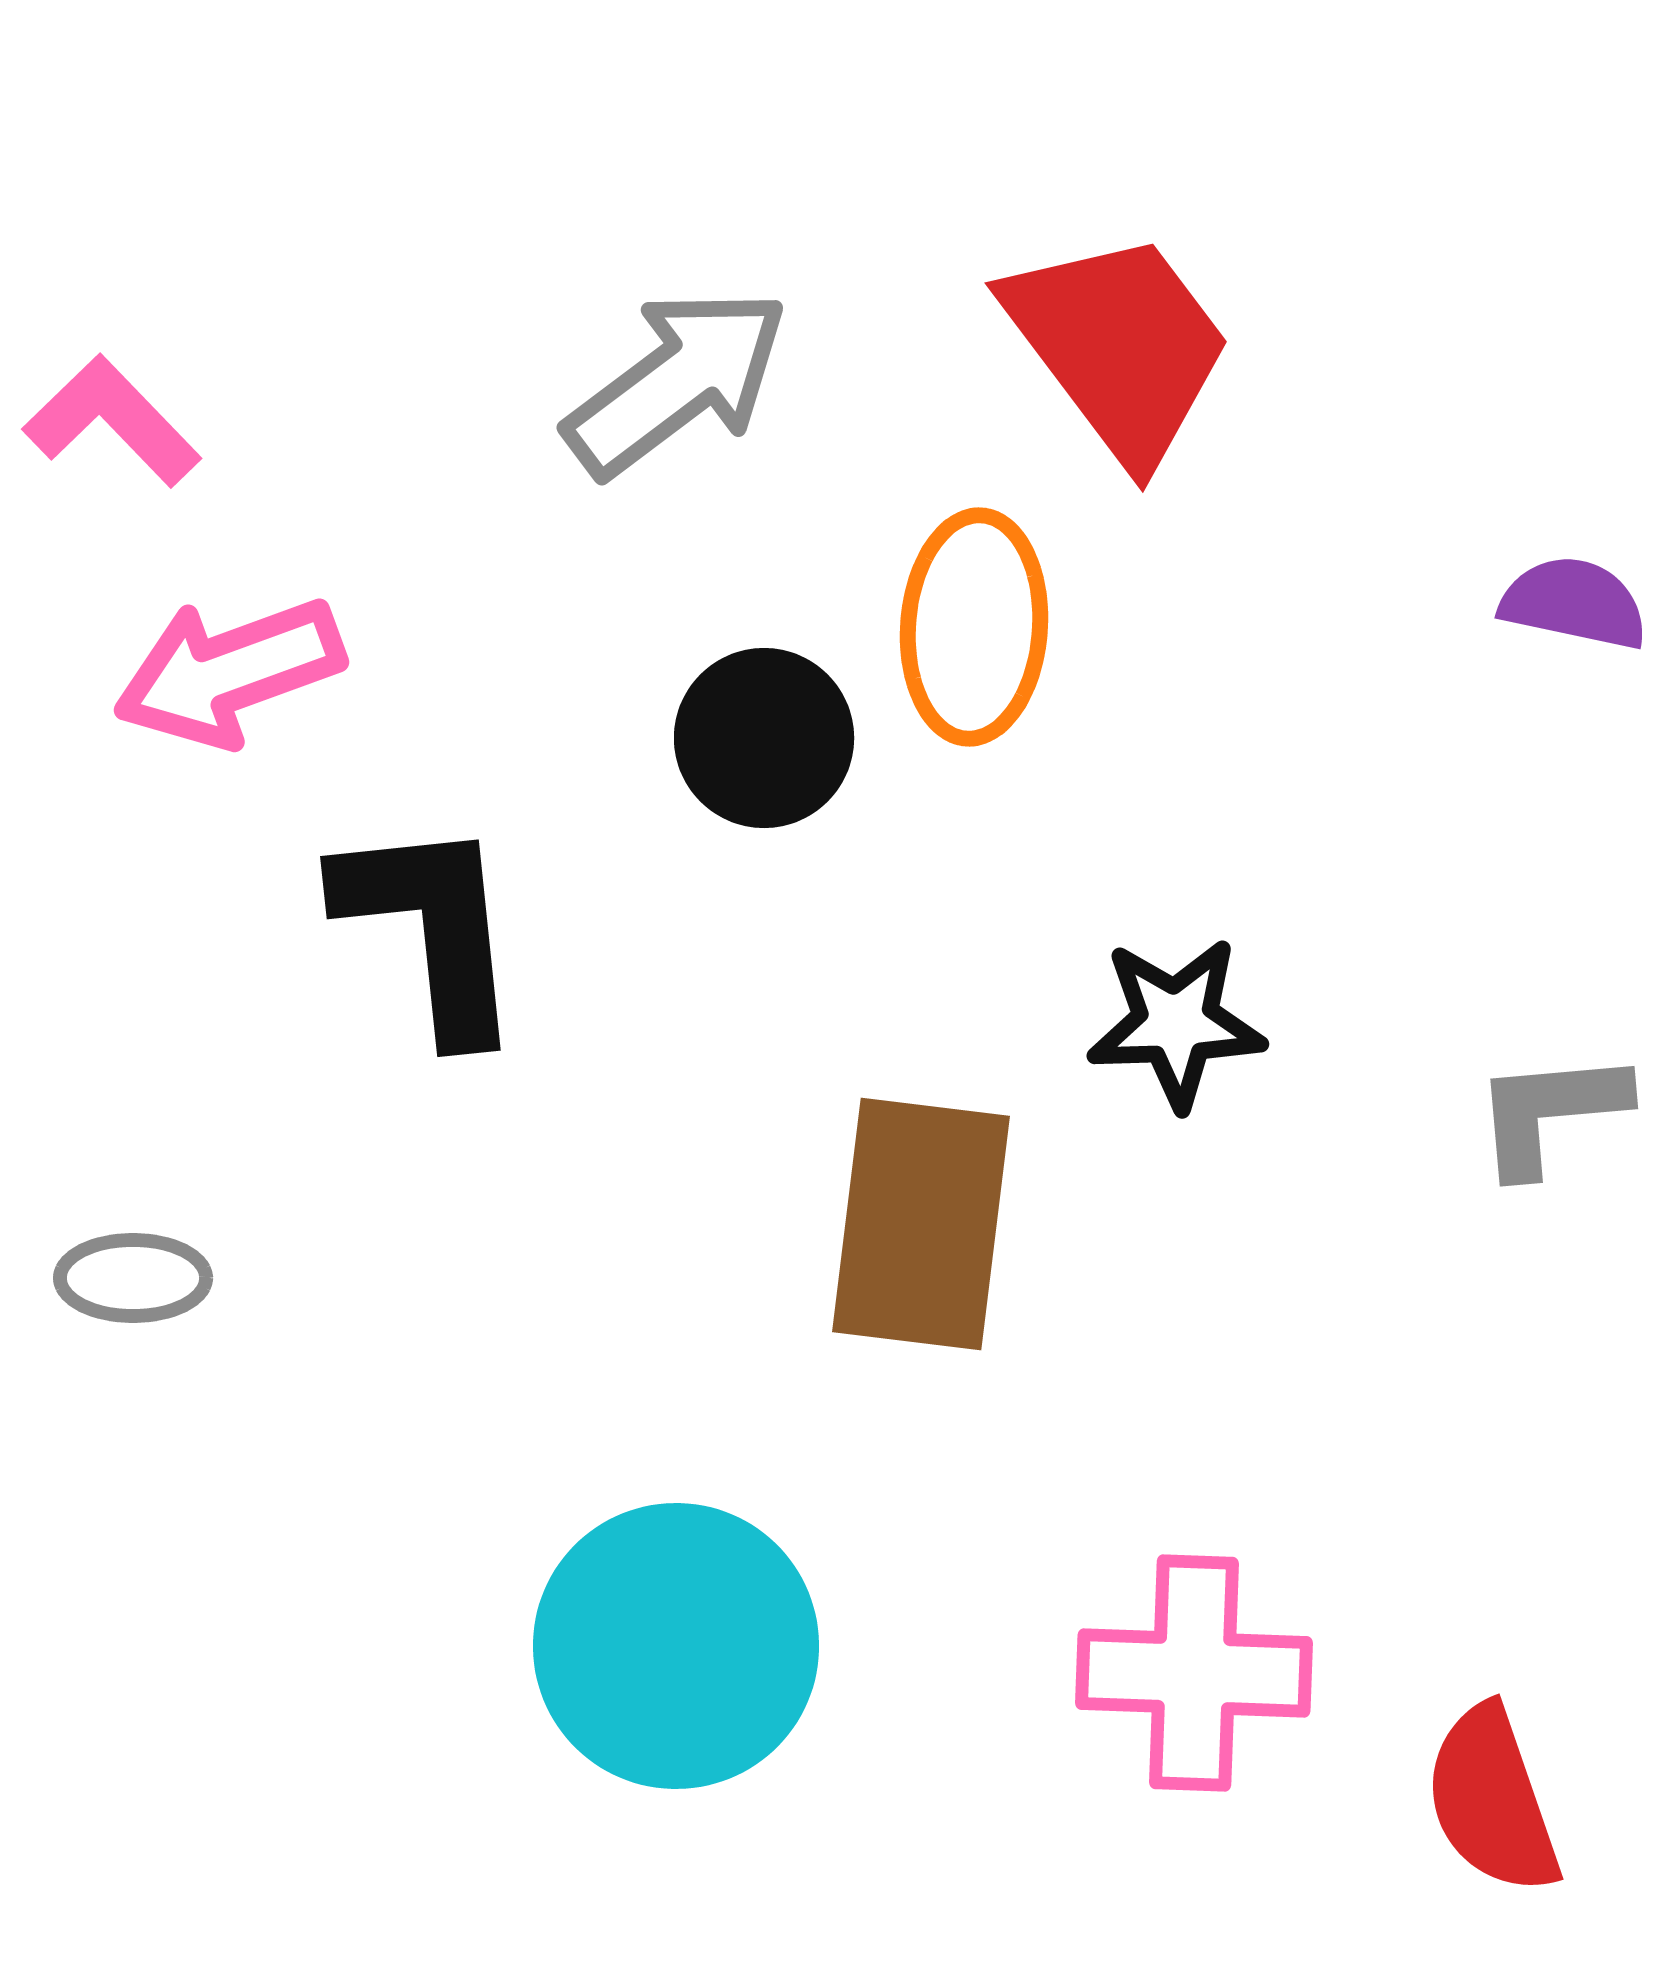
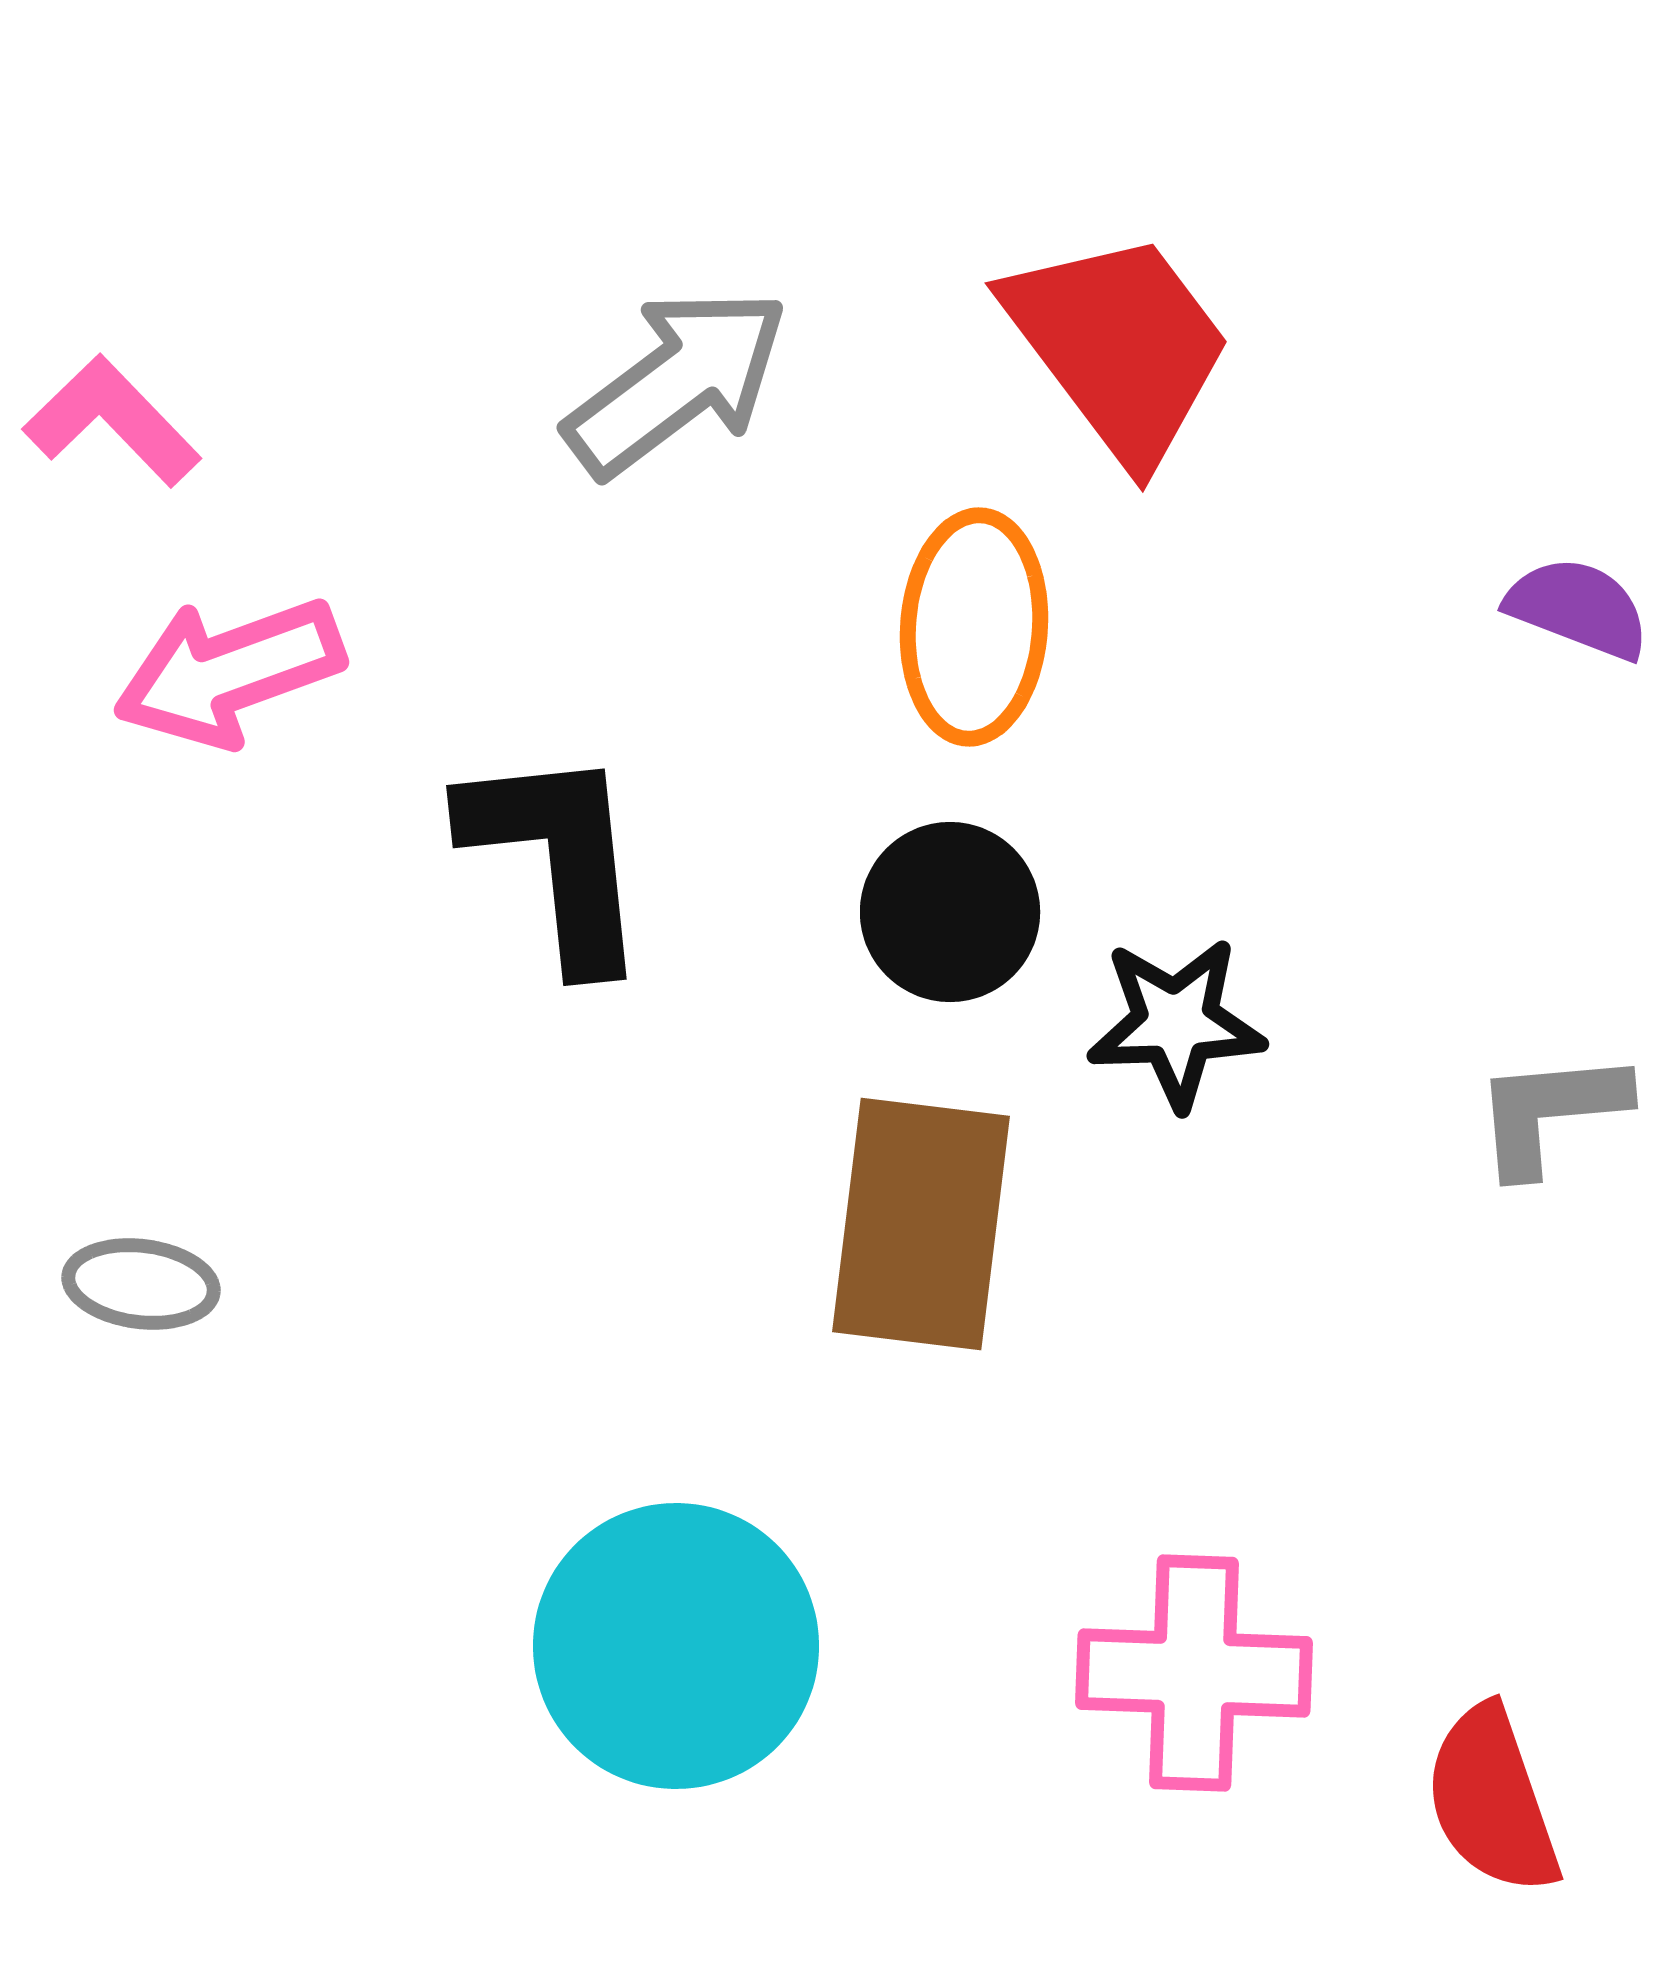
purple semicircle: moved 4 px right, 5 px down; rotated 9 degrees clockwise
black circle: moved 186 px right, 174 px down
black L-shape: moved 126 px right, 71 px up
gray ellipse: moved 8 px right, 6 px down; rotated 7 degrees clockwise
